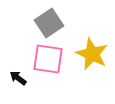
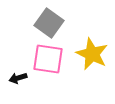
gray square: rotated 20 degrees counterclockwise
black arrow: rotated 54 degrees counterclockwise
